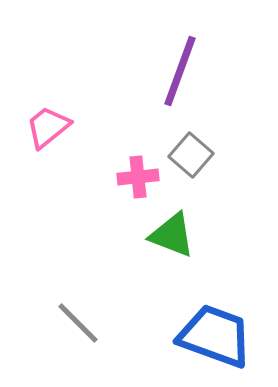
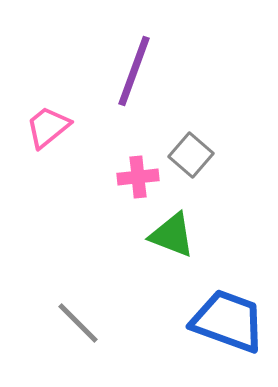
purple line: moved 46 px left
blue trapezoid: moved 13 px right, 15 px up
